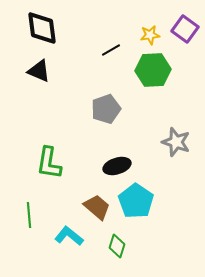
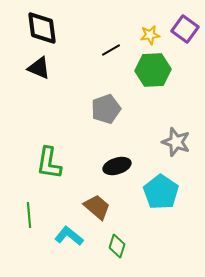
black triangle: moved 3 px up
cyan pentagon: moved 25 px right, 9 px up
